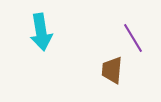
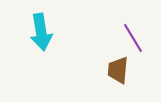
brown trapezoid: moved 6 px right
